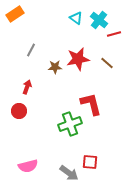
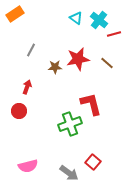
red square: moved 3 px right; rotated 35 degrees clockwise
